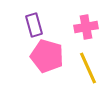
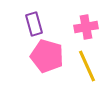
purple rectangle: moved 1 px up
yellow line: moved 1 px left, 2 px up
